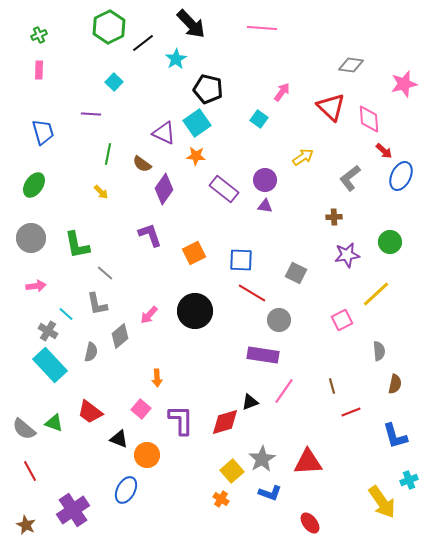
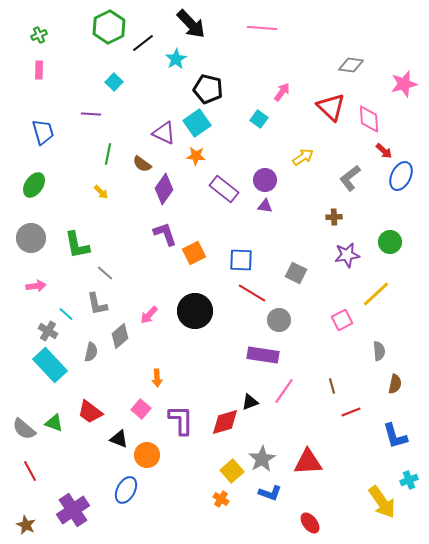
purple L-shape at (150, 235): moved 15 px right, 1 px up
